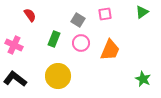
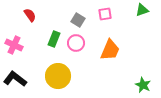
green triangle: moved 2 px up; rotated 16 degrees clockwise
pink circle: moved 5 px left
green star: moved 6 px down
